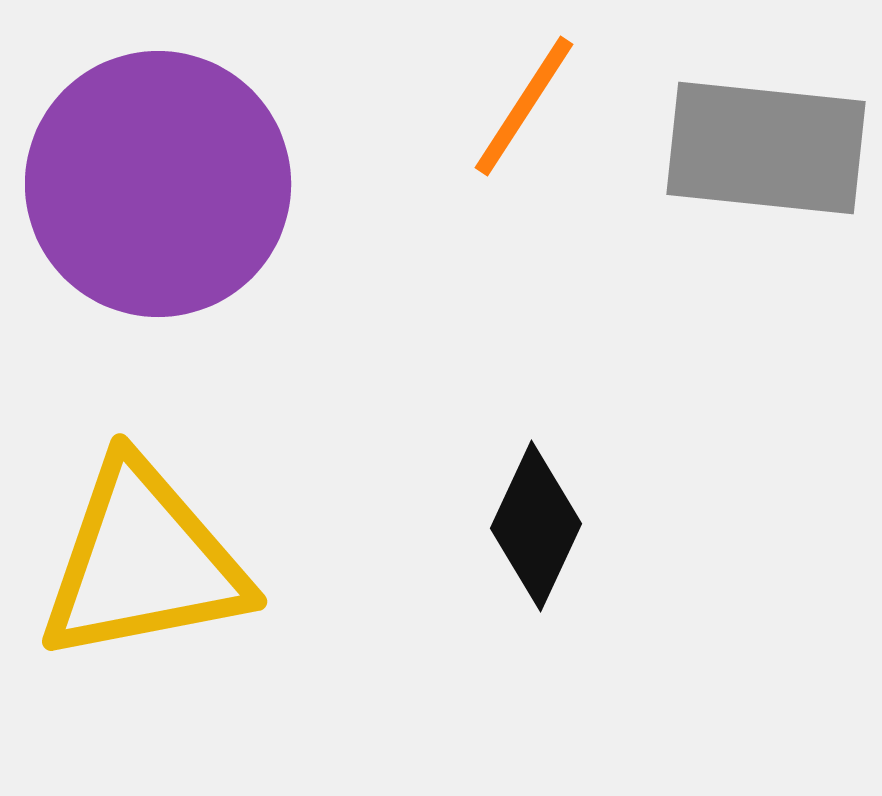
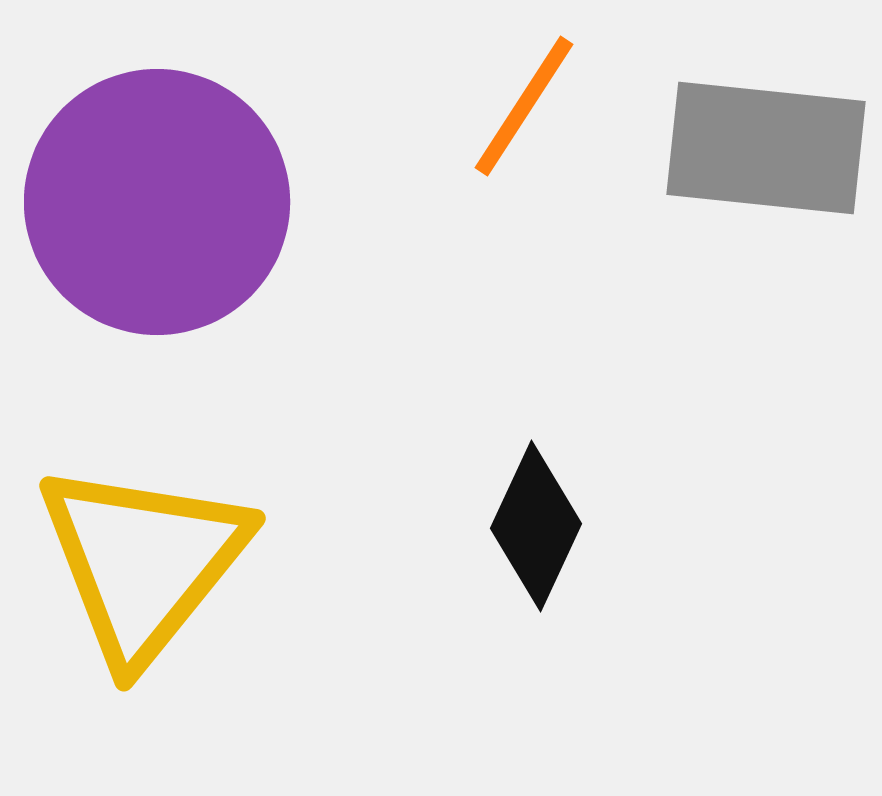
purple circle: moved 1 px left, 18 px down
yellow triangle: rotated 40 degrees counterclockwise
